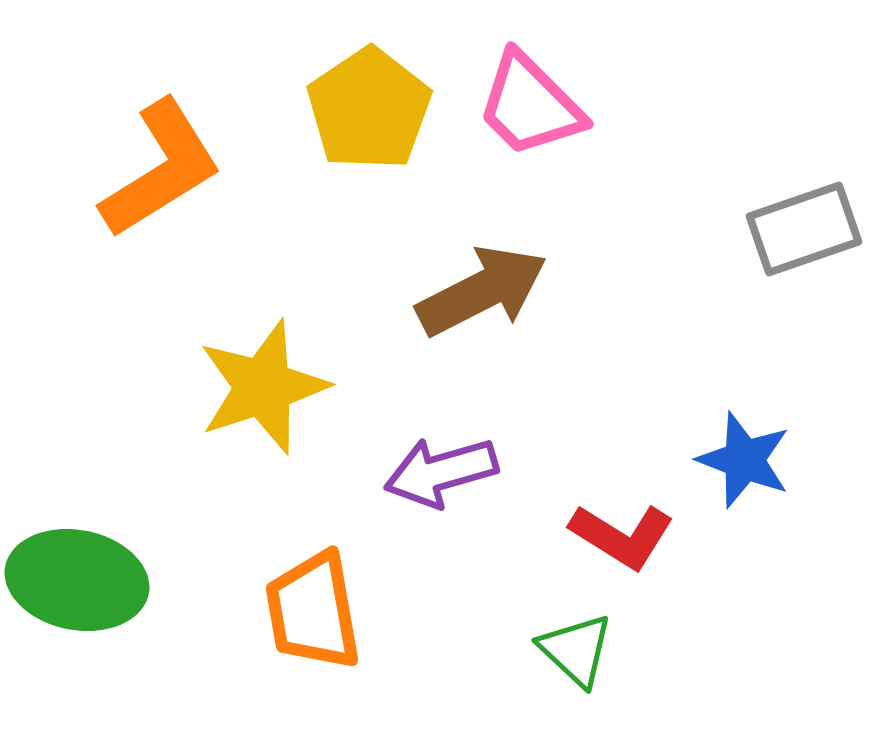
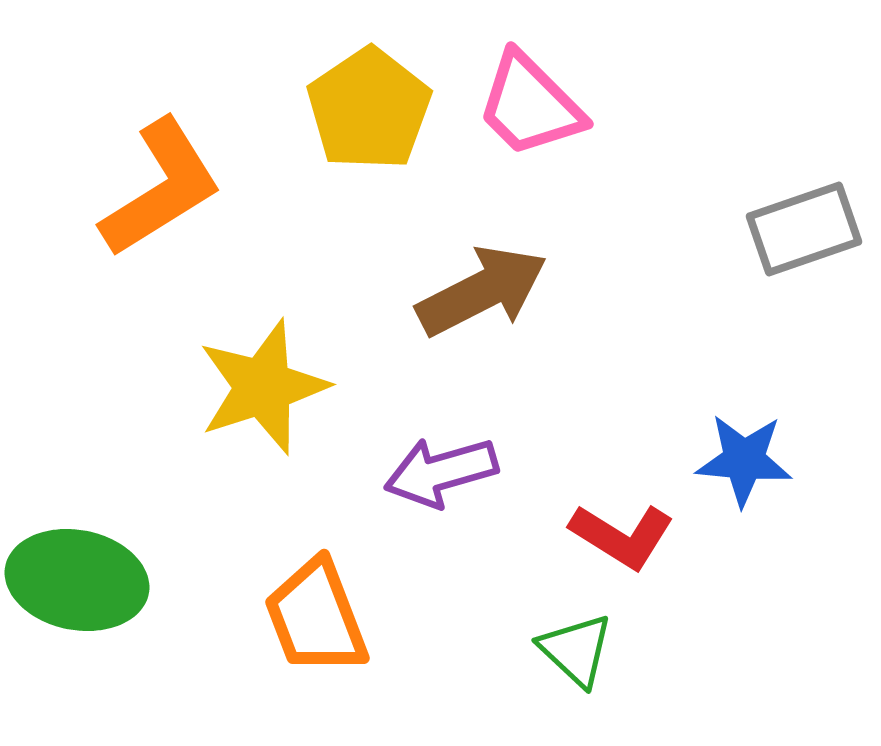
orange L-shape: moved 19 px down
blue star: rotated 16 degrees counterclockwise
orange trapezoid: moved 3 px right, 6 px down; rotated 11 degrees counterclockwise
